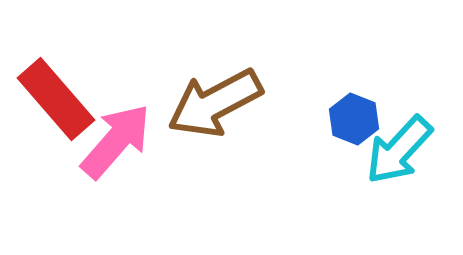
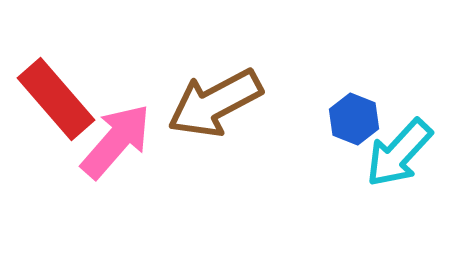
cyan arrow: moved 3 px down
